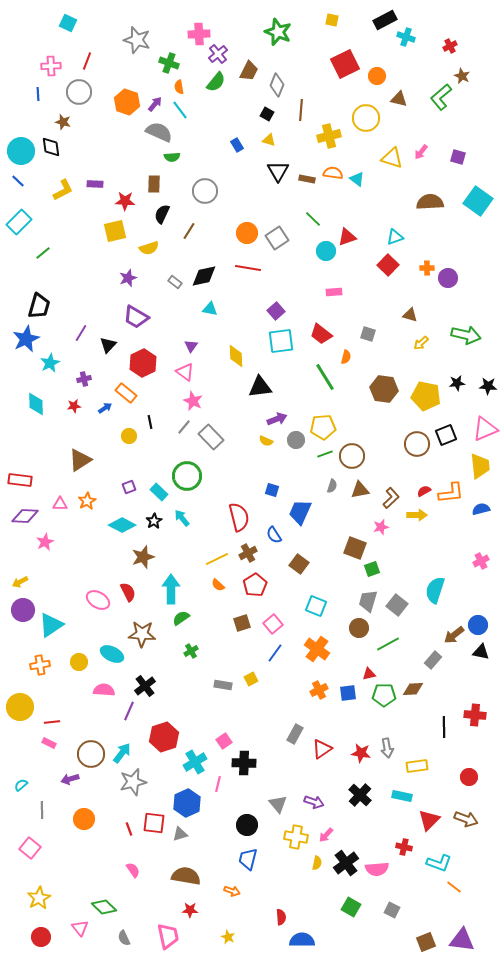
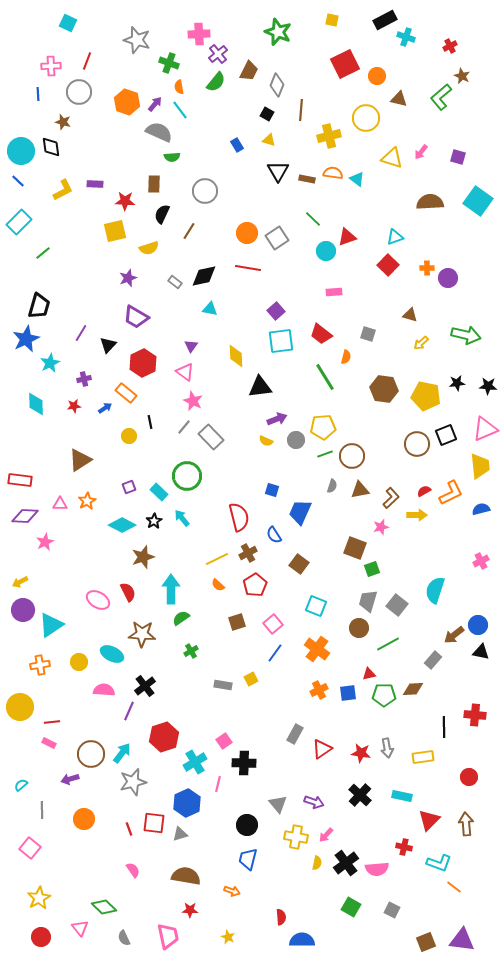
orange L-shape at (451, 493): rotated 20 degrees counterclockwise
brown square at (242, 623): moved 5 px left, 1 px up
yellow rectangle at (417, 766): moved 6 px right, 9 px up
brown arrow at (466, 819): moved 5 px down; rotated 115 degrees counterclockwise
